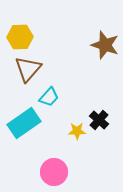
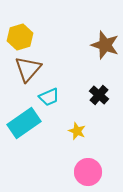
yellow hexagon: rotated 15 degrees counterclockwise
cyan trapezoid: rotated 25 degrees clockwise
black cross: moved 25 px up
yellow star: rotated 24 degrees clockwise
pink circle: moved 34 px right
